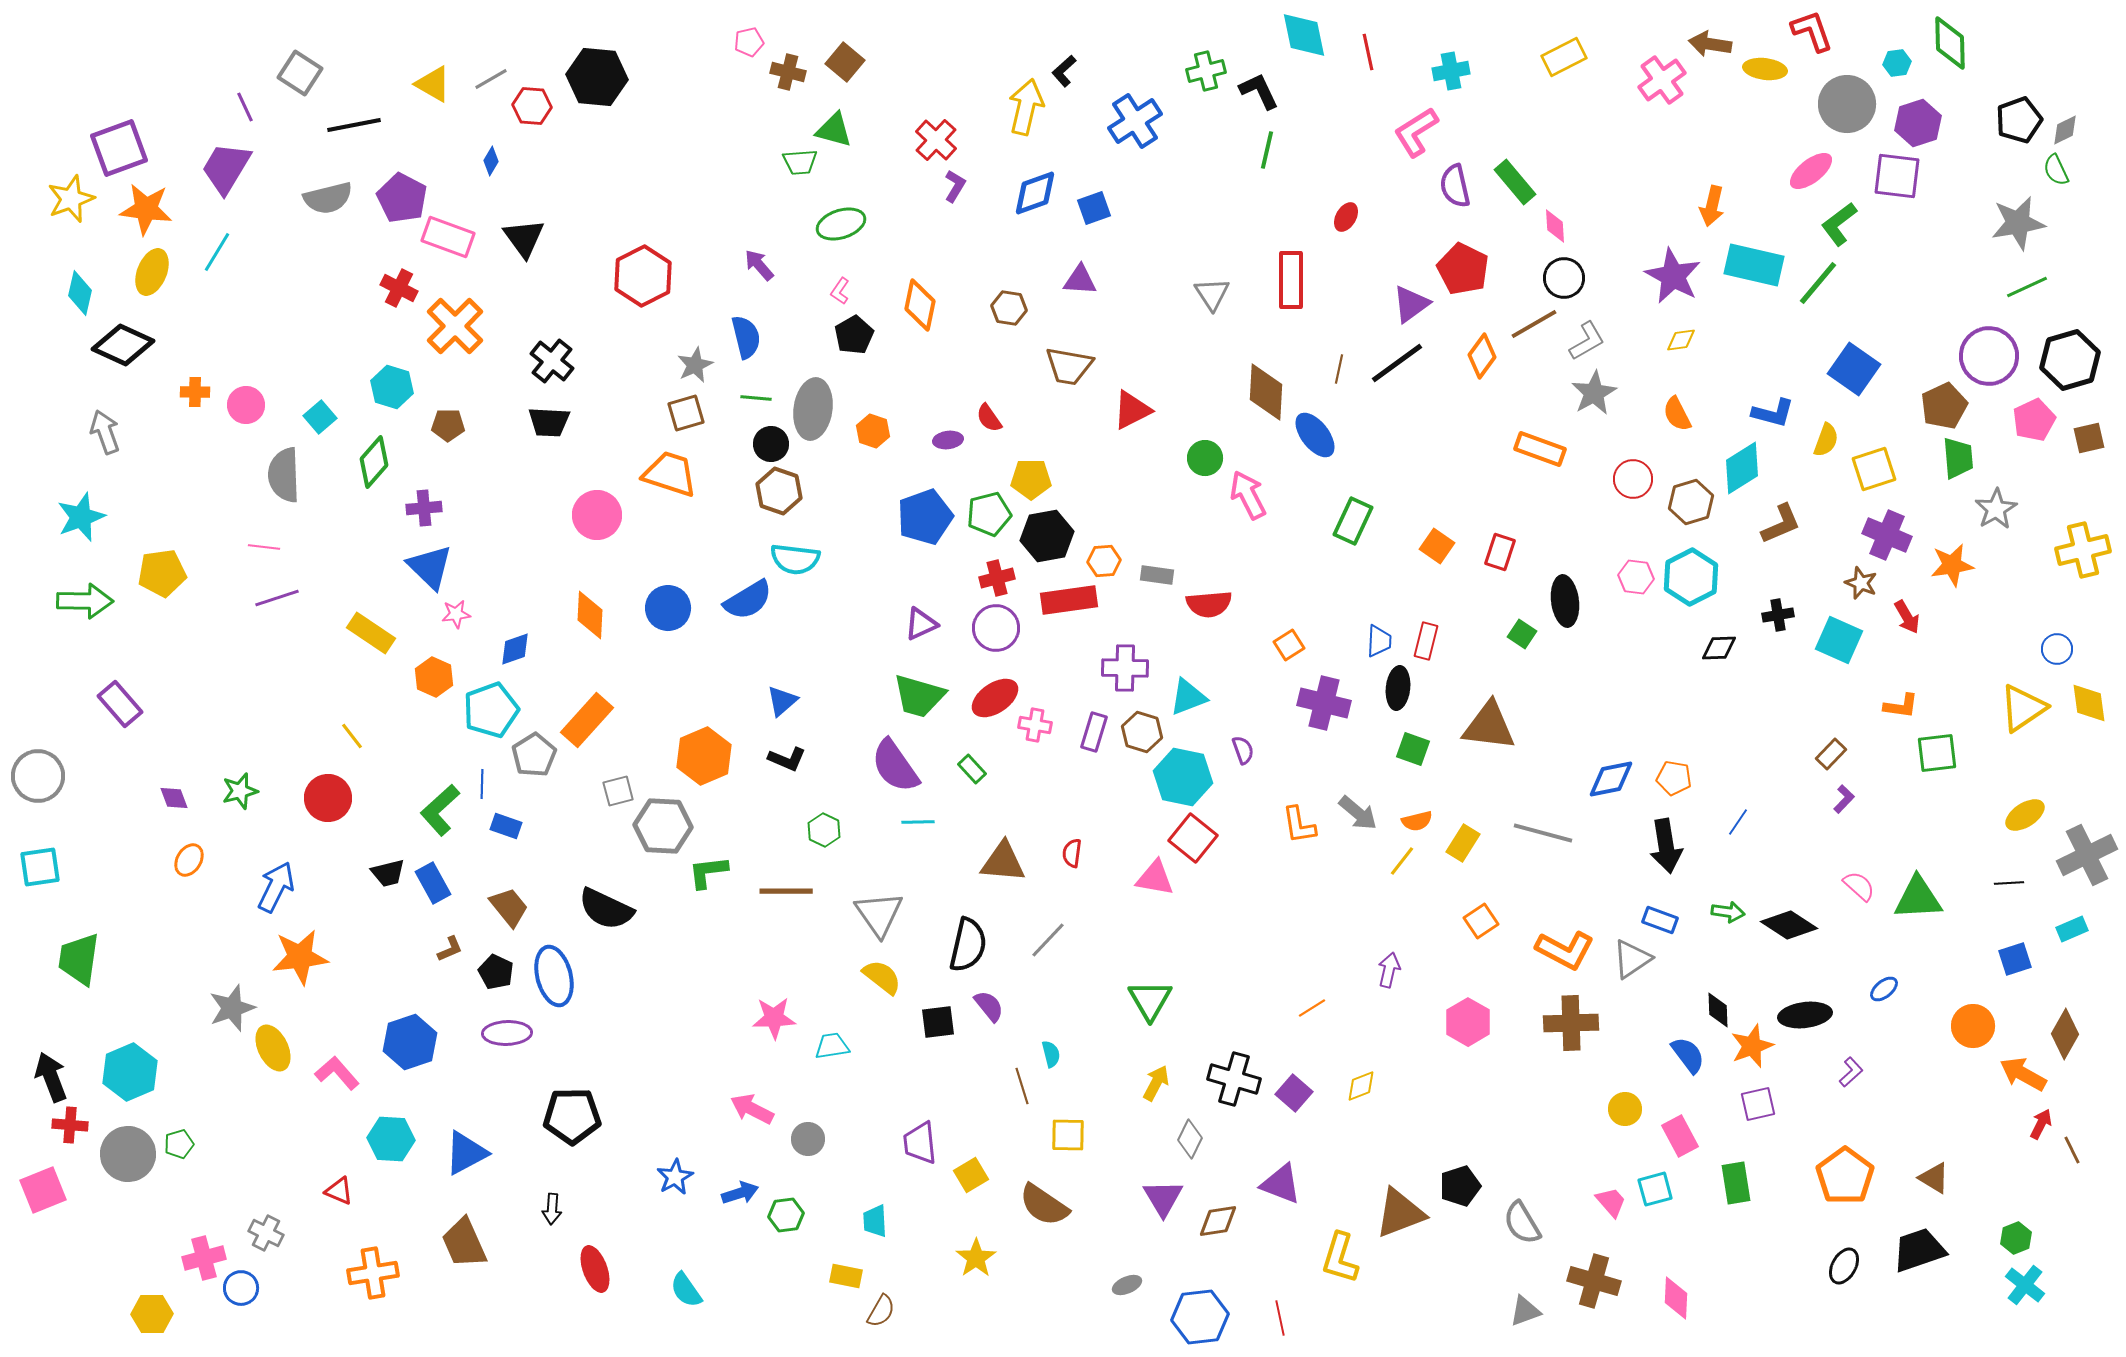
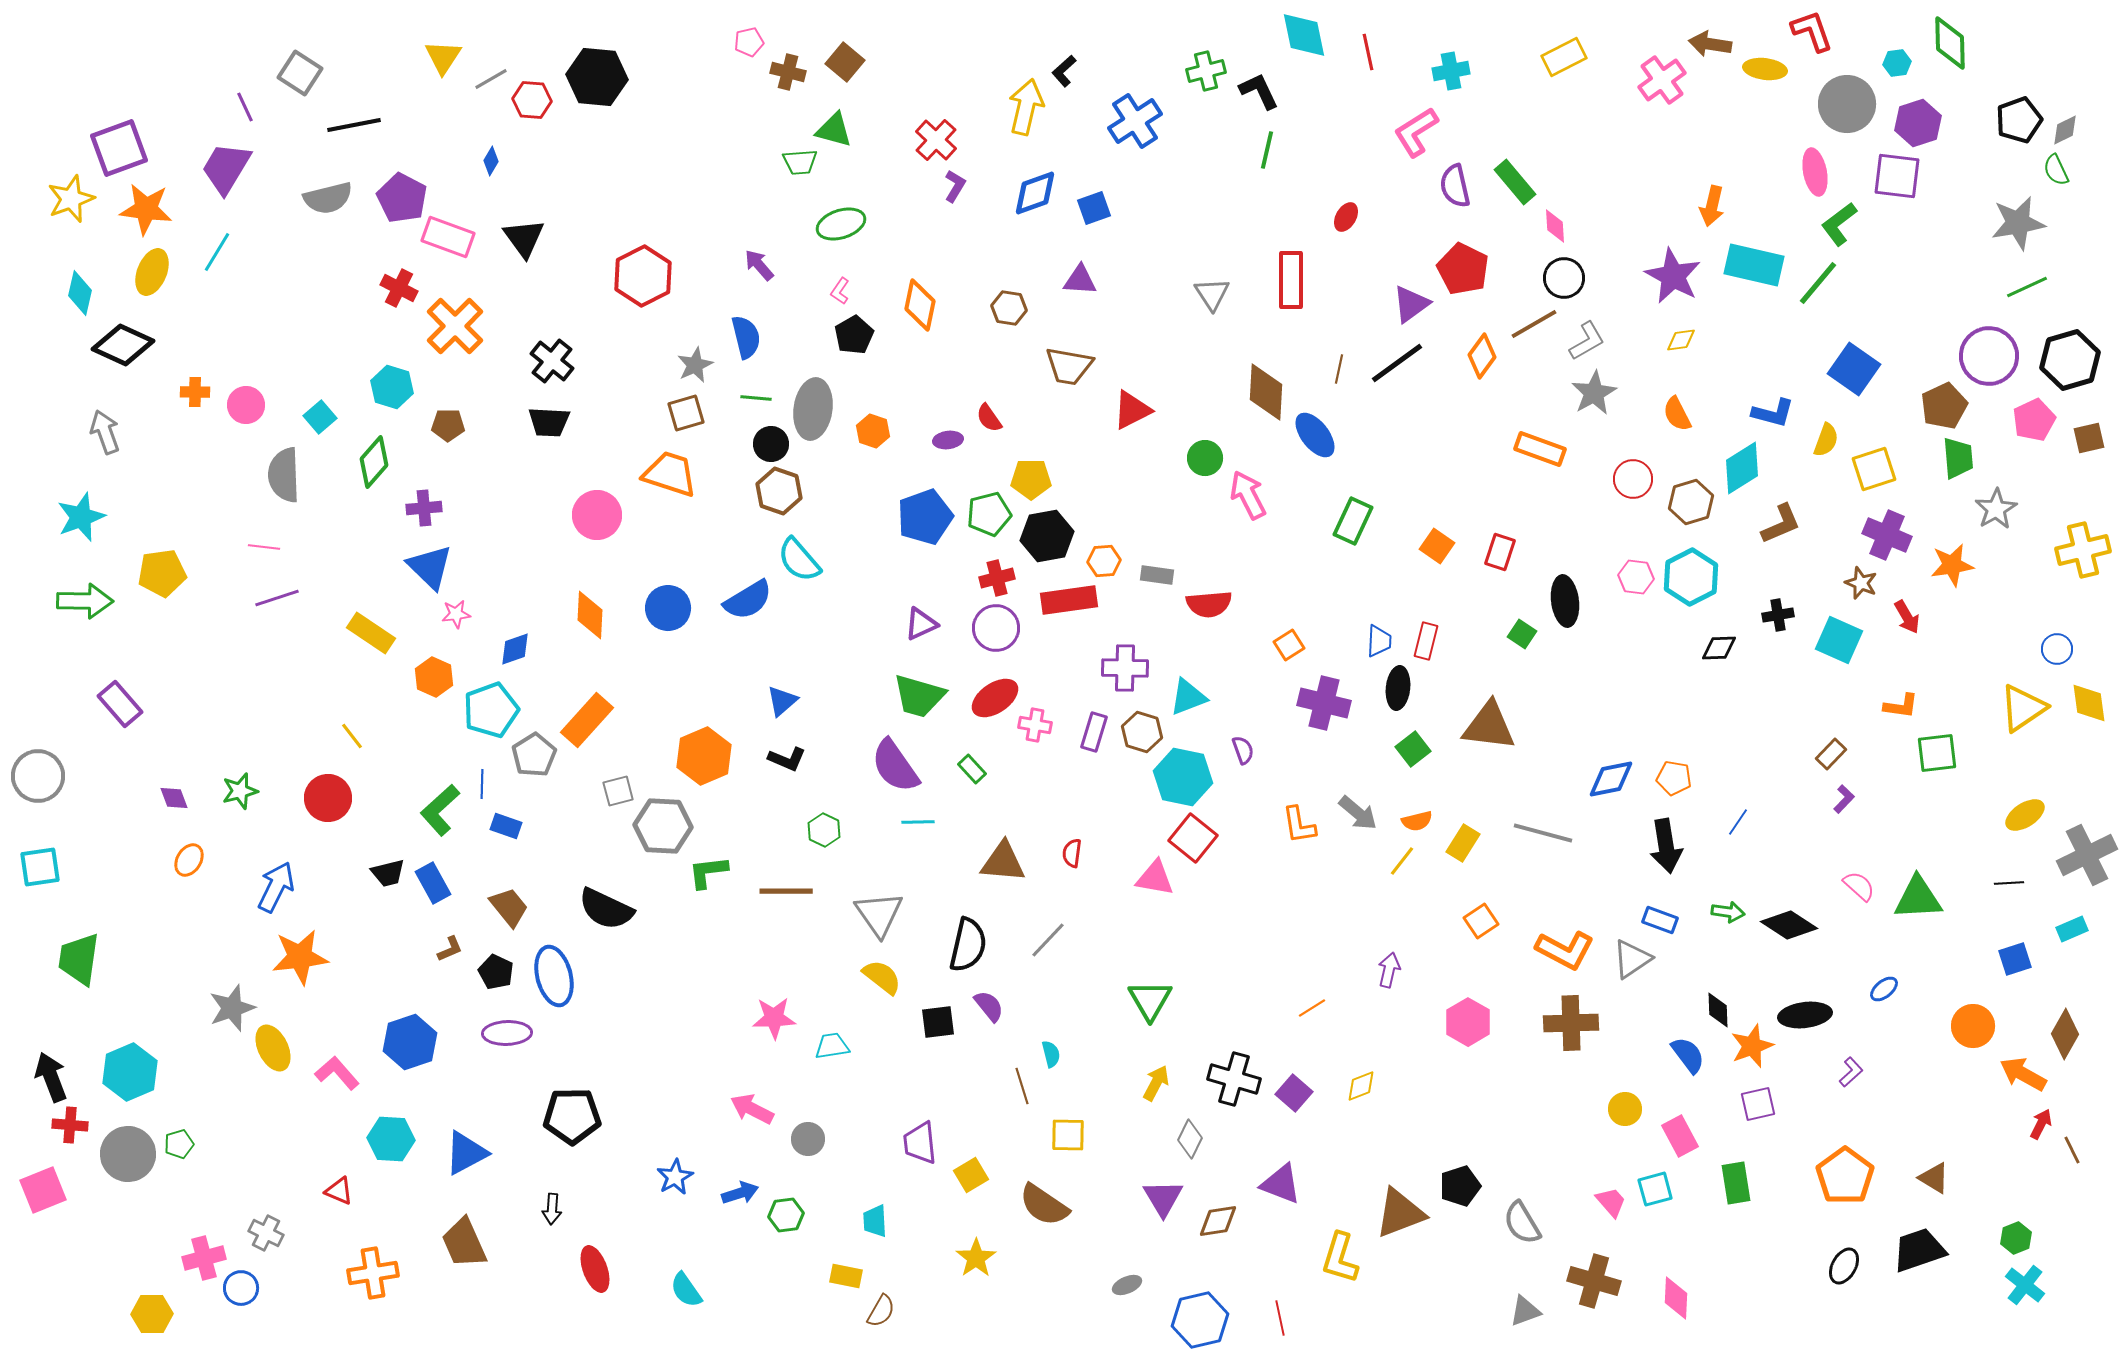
yellow triangle at (433, 84): moved 10 px right, 27 px up; rotated 33 degrees clockwise
red hexagon at (532, 106): moved 6 px up
pink ellipse at (1811, 171): moved 4 px right, 1 px down; rotated 63 degrees counterclockwise
cyan semicircle at (795, 559): moved 4 px right, 1 px down; rotated 42 degrees clockwise
green square at (1413, 749): rotated 32 degrees clockwise
blue hexagon at (1200, 1317): moved 3 px down; rotated 6 degrees counterclockwise
